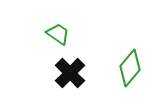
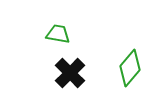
green trapezoid: rotated 25 degrees counterclockwise
